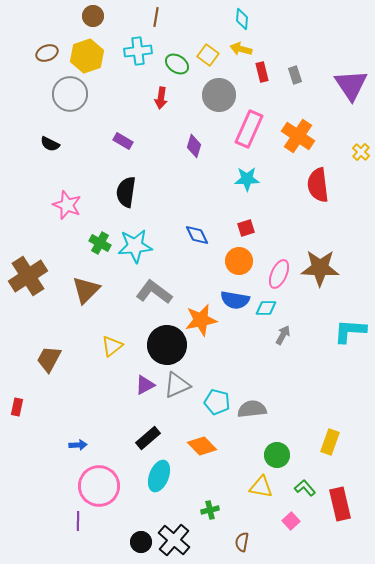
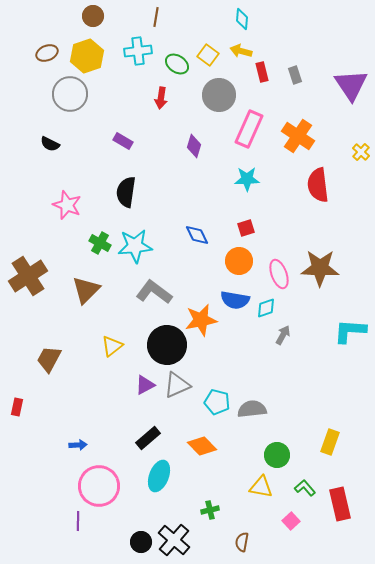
yellow arrow at (241, 49): moved 2 px down
pink ellipse at (279, 274): rotated 44 degrees counterclockwise
cyan diamond at (266, 308): rotated 20 degrees counterclockwise
